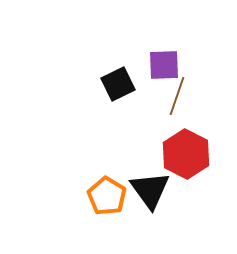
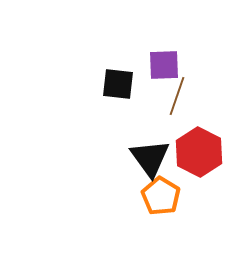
black square: rotated 32 degrees clockwise
red hexagon: moved 13 px right, 2 px up
black triangle: moved 32 px up
orange pentagon: moved 54 px right
